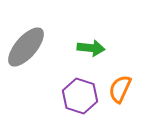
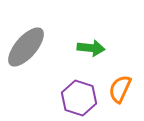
purple hexagon: moved 1 px left, 2 px down
